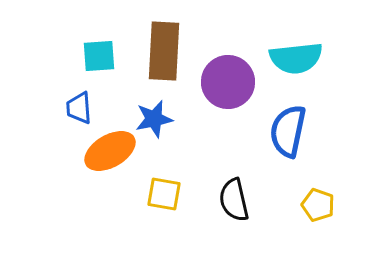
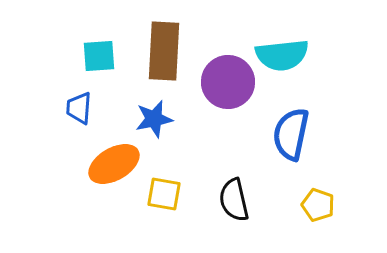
cyan semicircle: moved 14 px left, 3 px up
blue trapezoid: rotated 8 degrees clockwise
blue semicircle: moved 3 px right, 3 px down
orange ellipse: moved 4 px right, 13 px down
